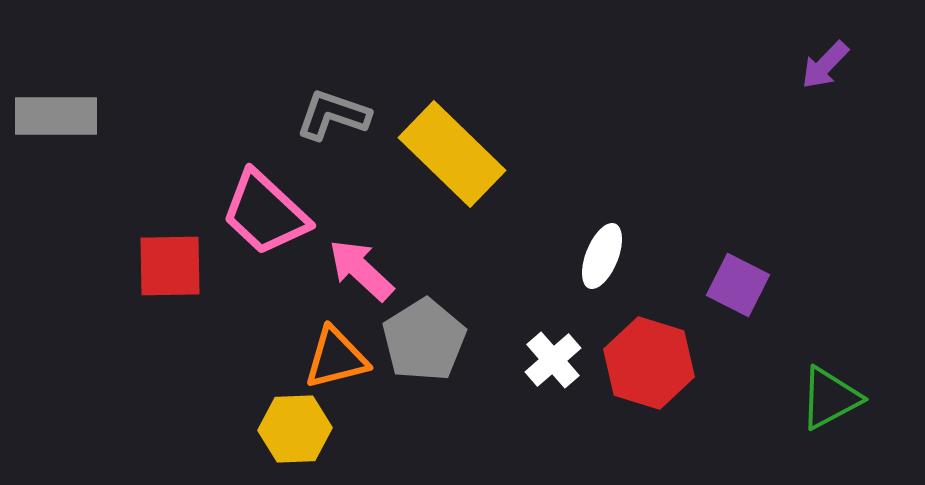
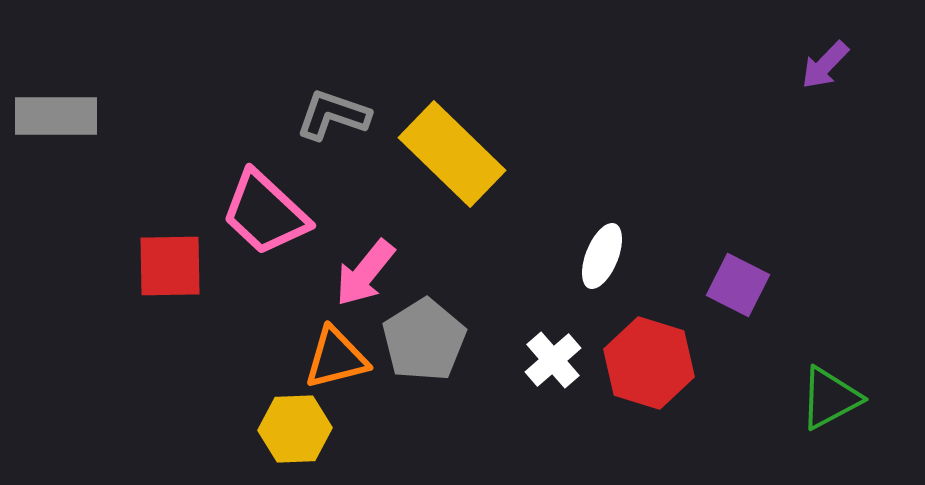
pink arrow: moved 4 px right, 3 px down; rotated 94 degrees counterclockwise
